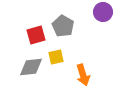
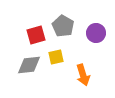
purple circle: moved 7 px left, 21 px down
gray diamond: moved 2 px left, 2 px up
